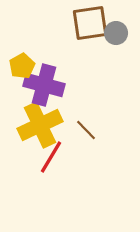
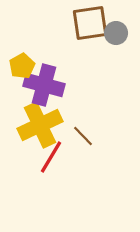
brown line: moved 3 px left, 6 px down
